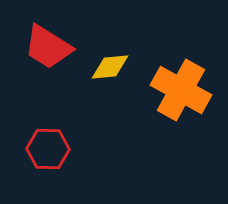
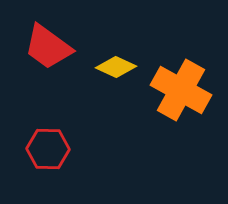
red trapezoid: rotated 4 degrees clockwise
yellow diamond: moved 6 px right; rotated 30 degrees clockwise
